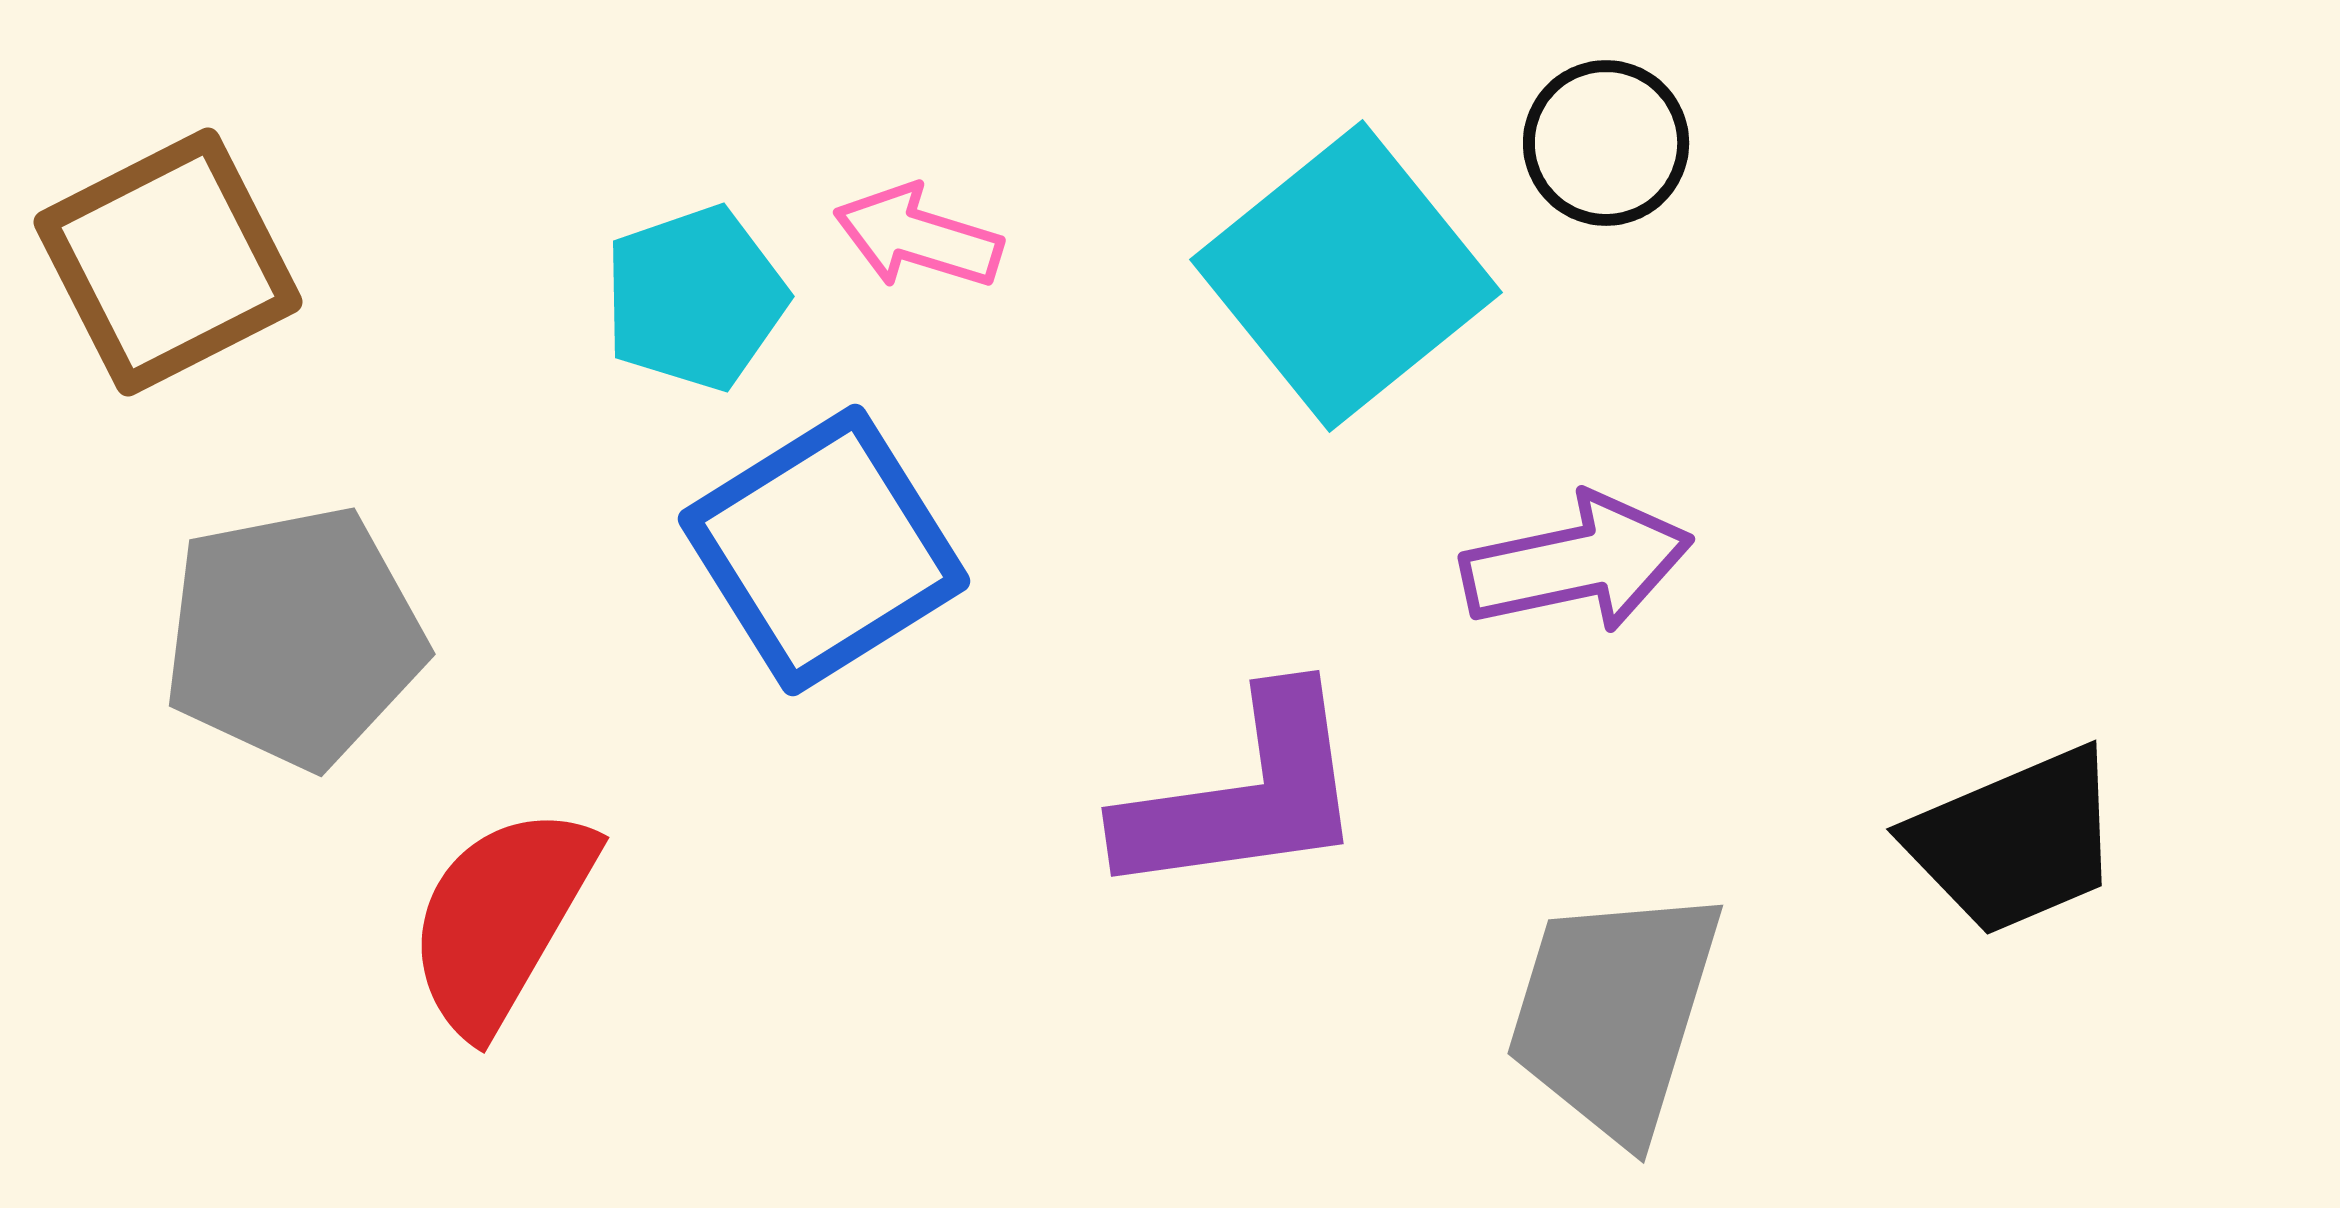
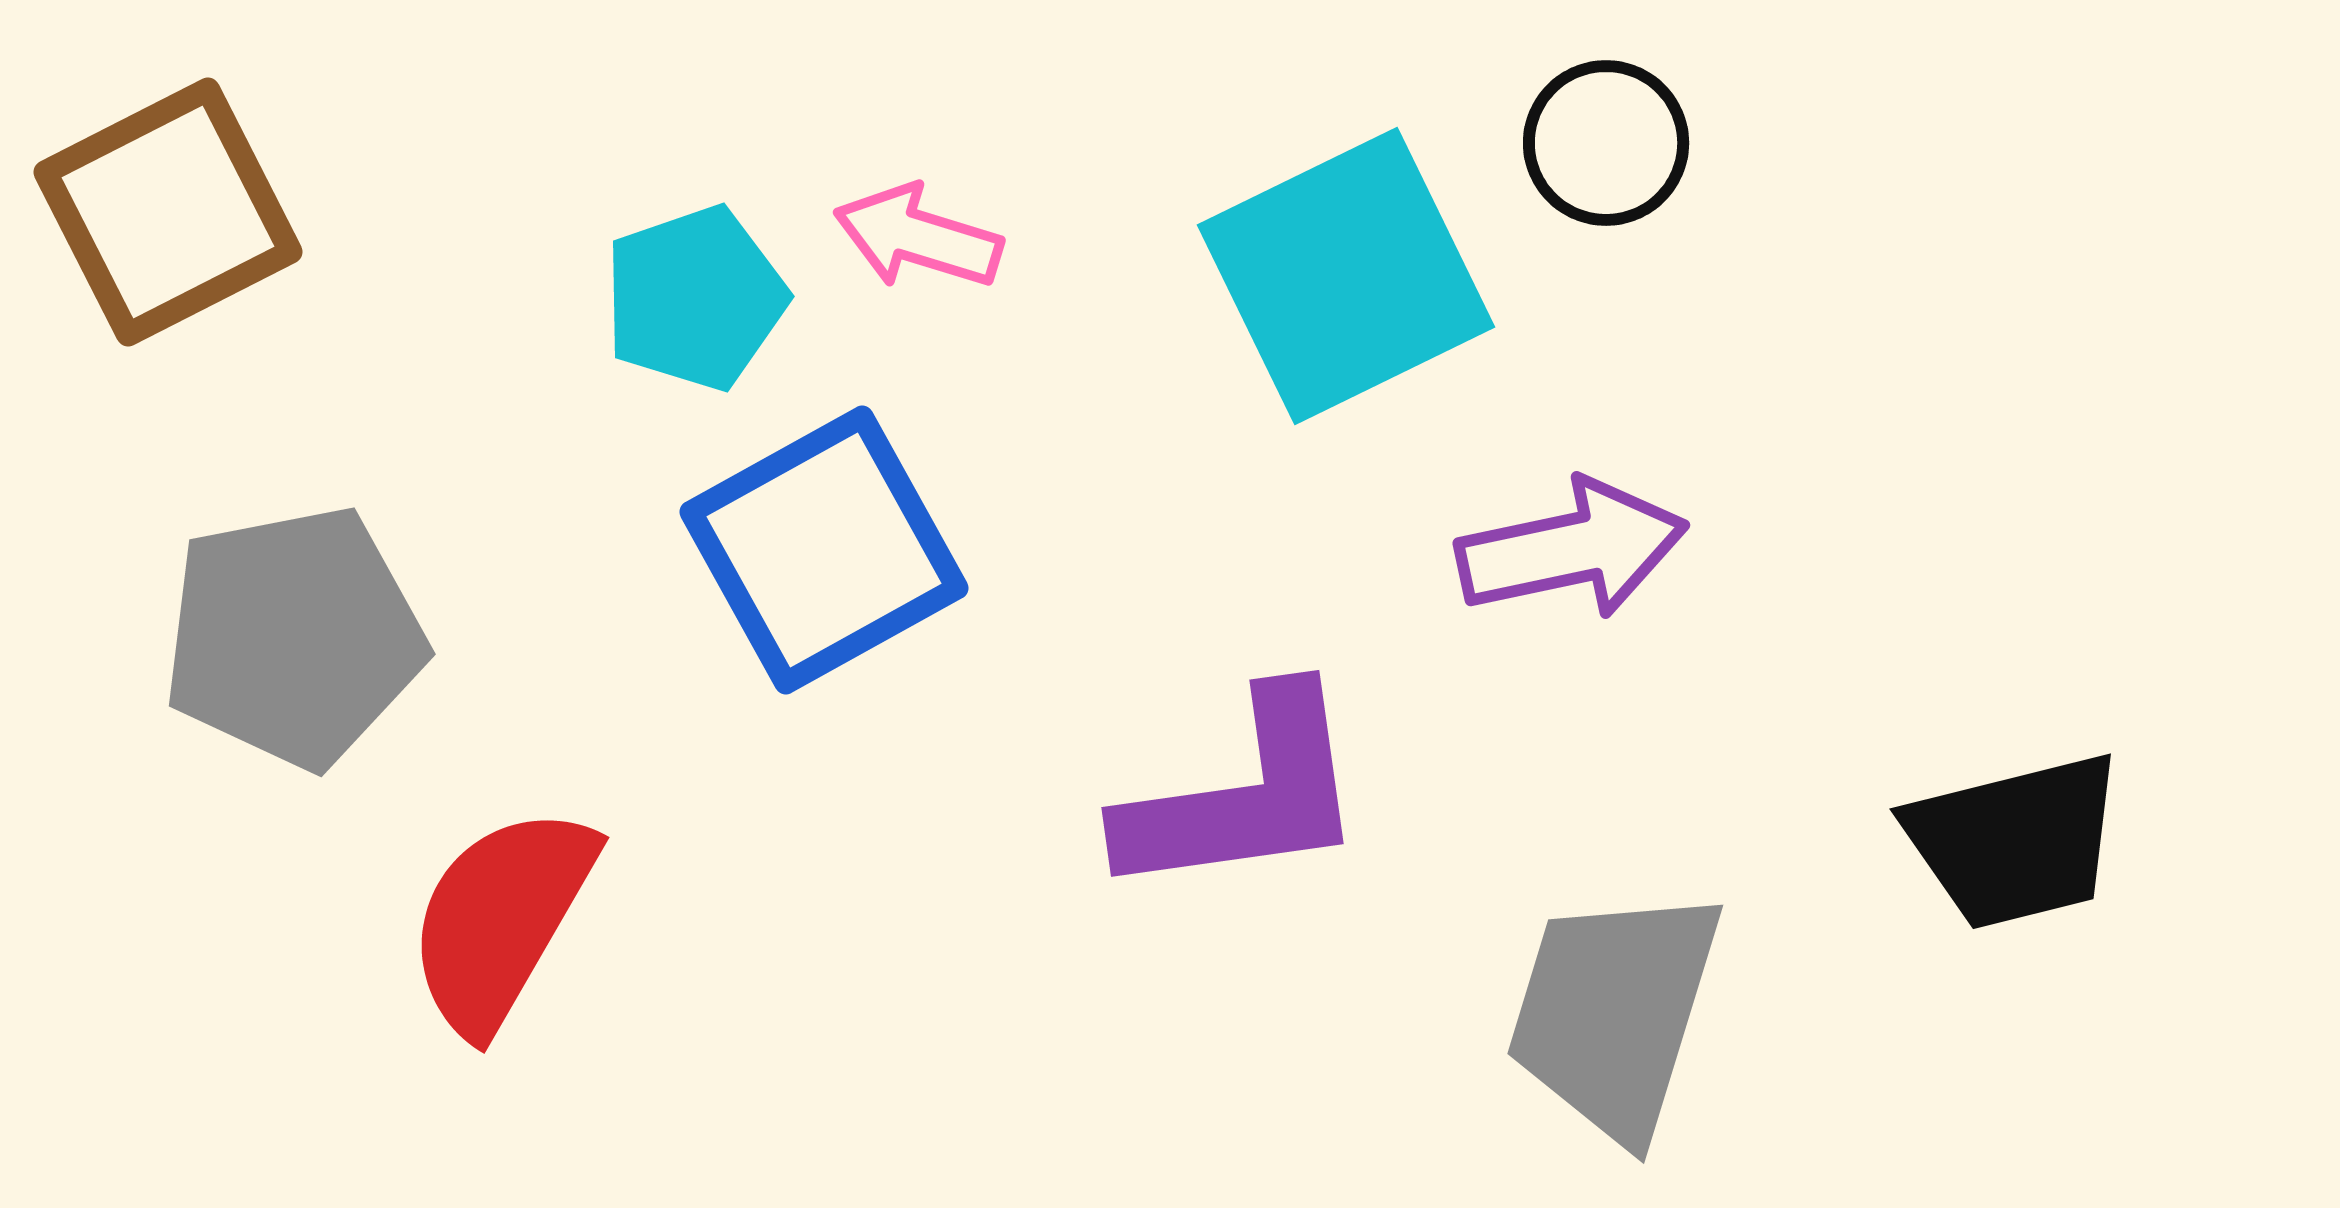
brown square: moved 50 px up
cyan square: rotated 13 degrees clockwise
blue square: rotated 3 degrees clockwise
purple arrow: moved 5 px left, 14 px up
black trapezoid: rotated 9 degrees clockwise
